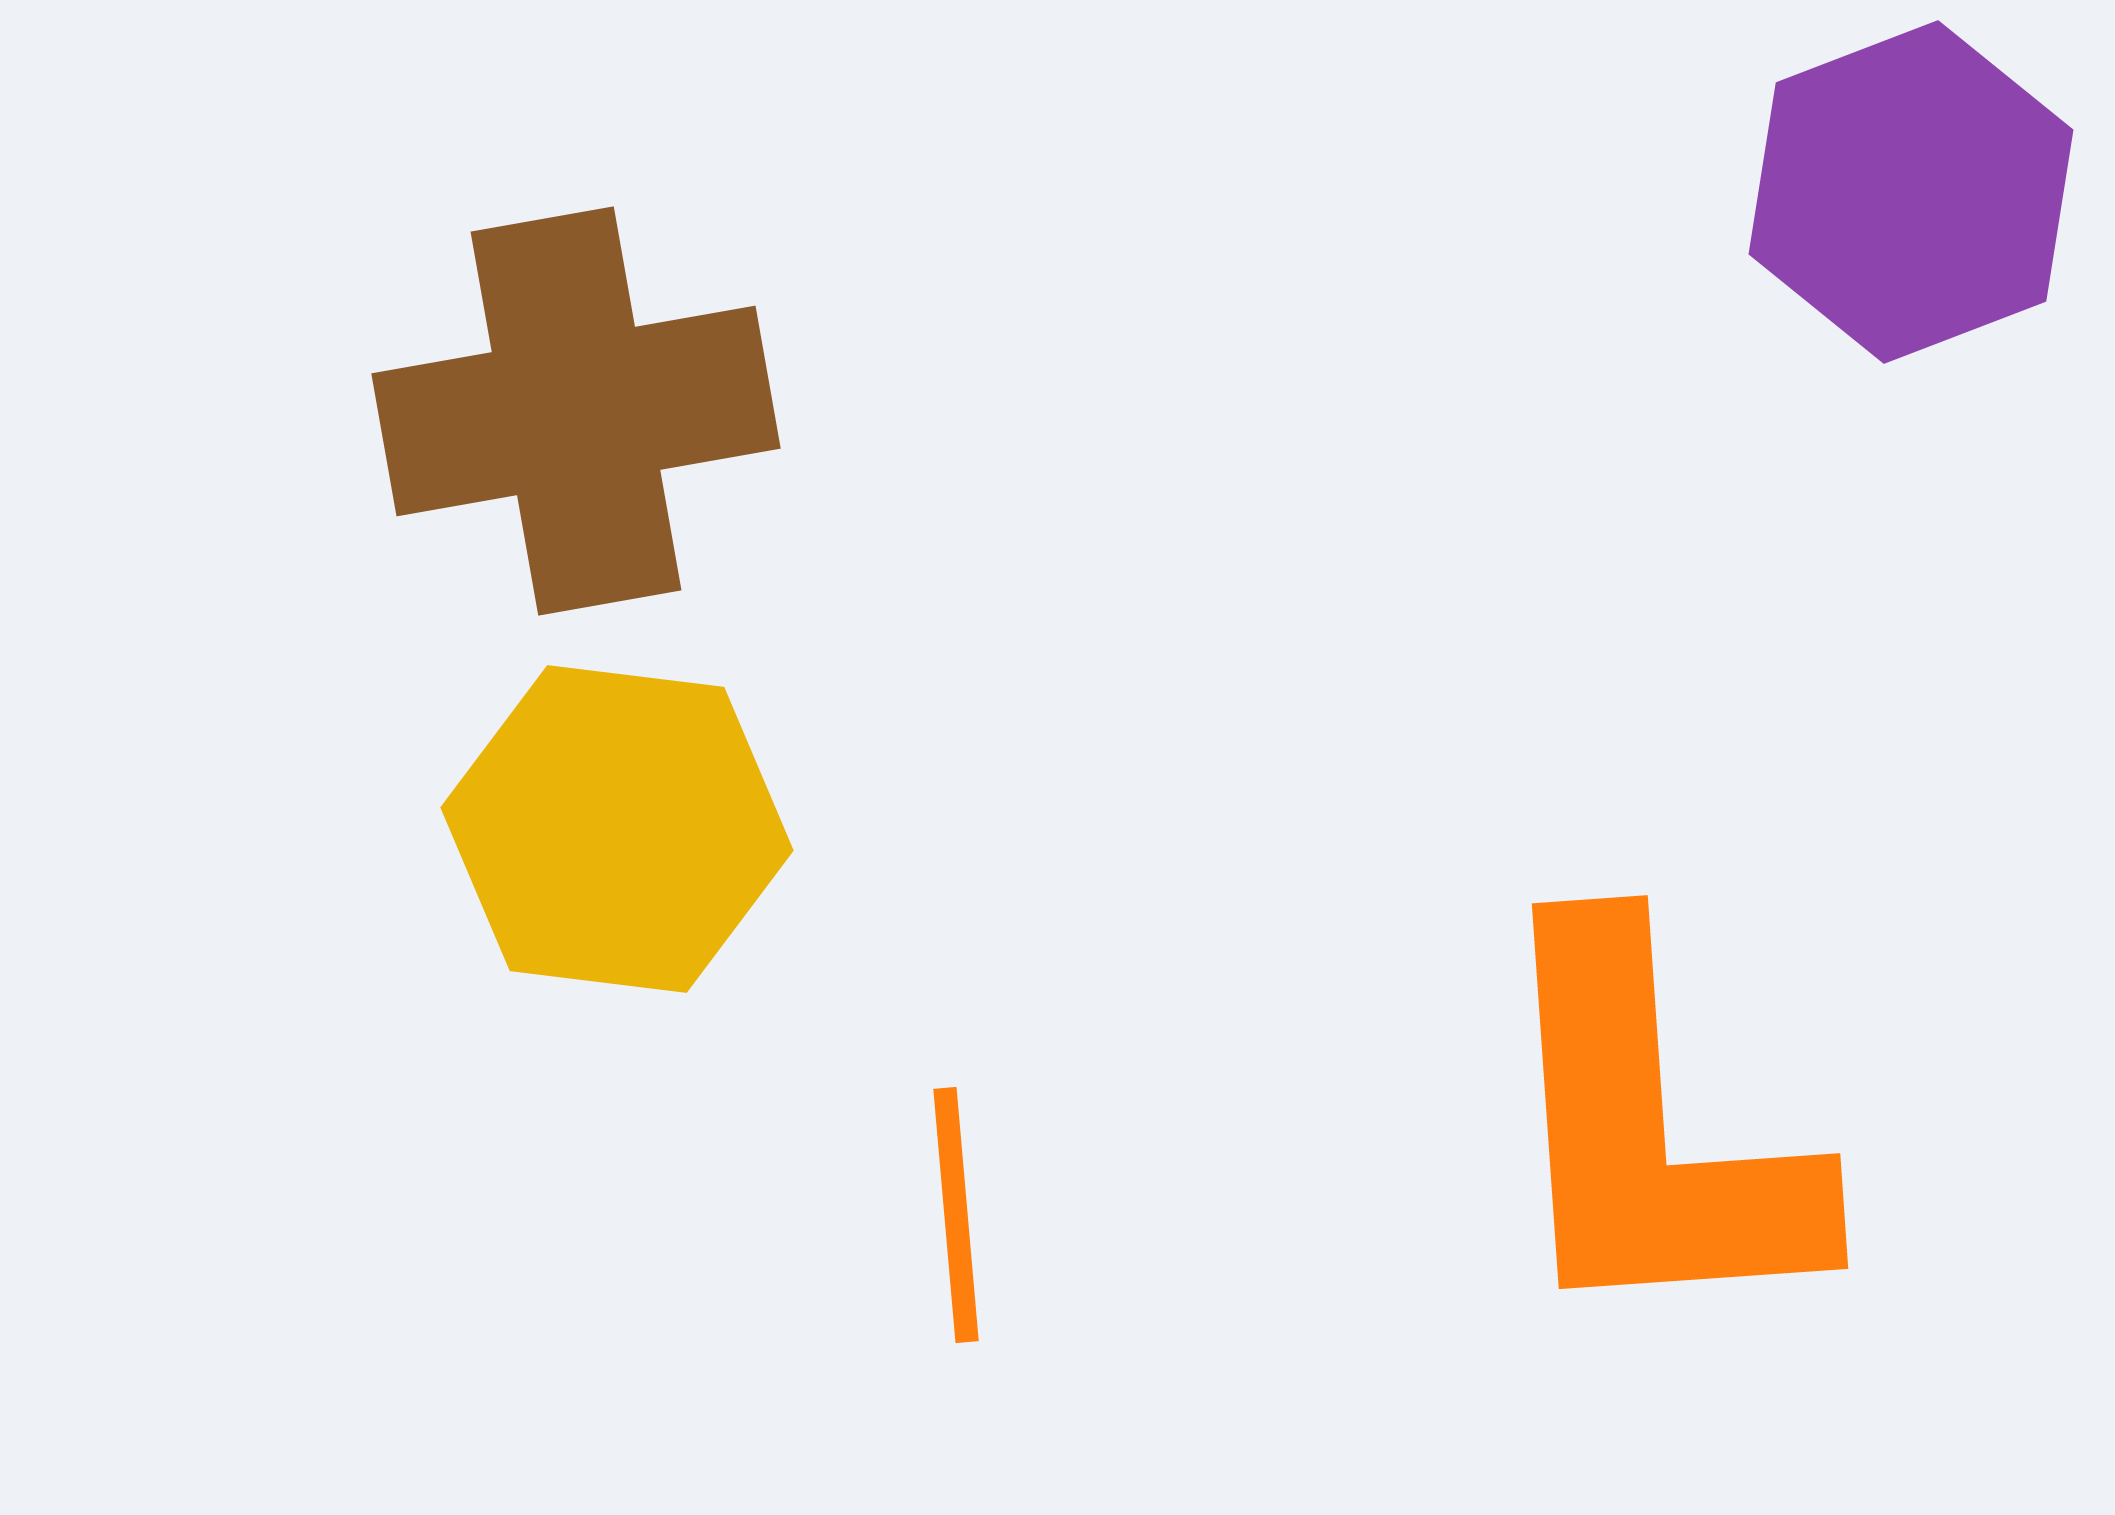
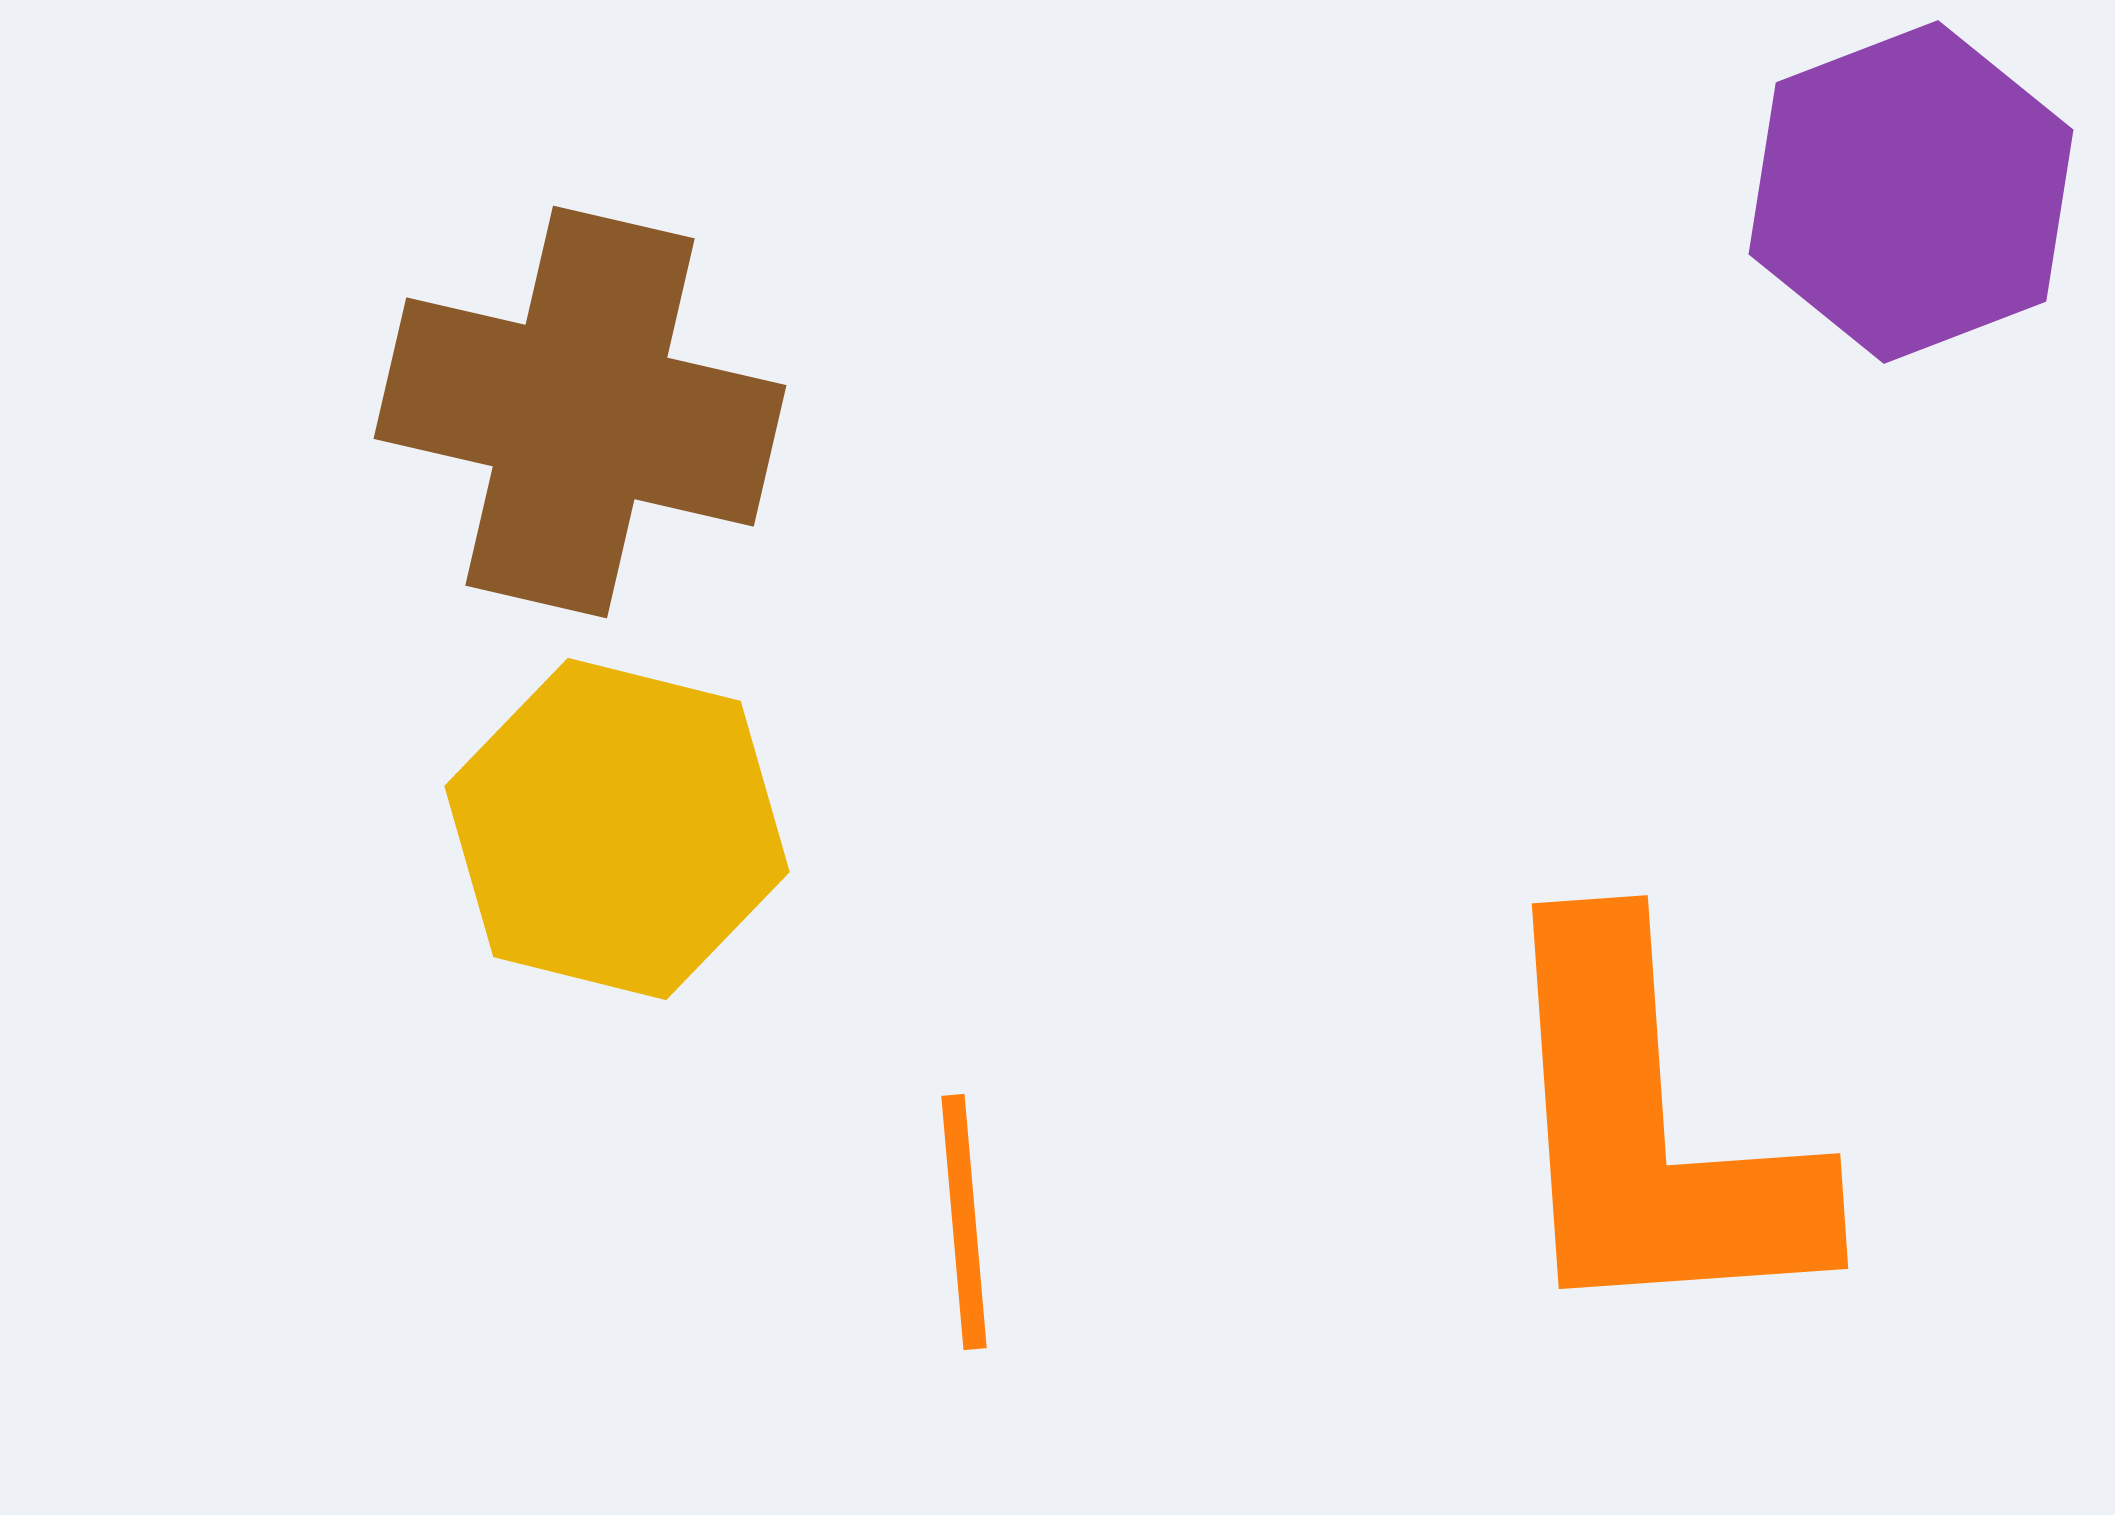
brown cross: moved 4 px right, 1 px down; rotated 23 degrees clockwise
yellow hexagon: rotated 7 degrees clockwise
orange line: moved 8 px right, 7 px down
